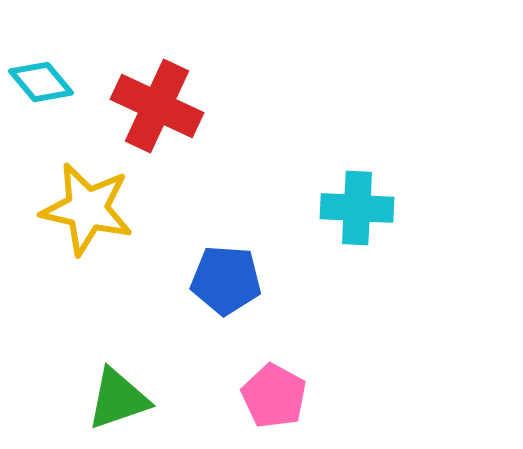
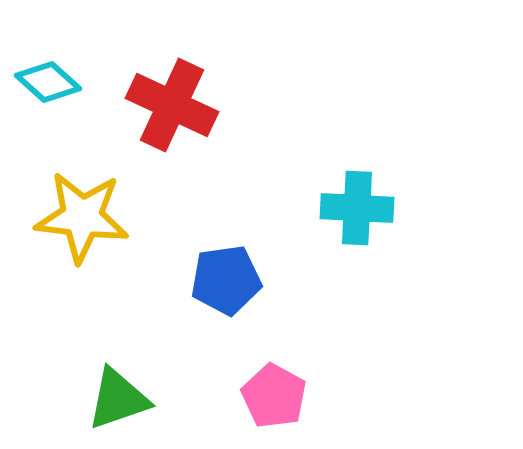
cyan diamond: moved 7 px right; rotated 8 degrees counterclockwise
red cross: moved 15 px right, 1 px up
yellow star: moved 5 px left, 8 px down; rotated 6 degrees counterclockwise
blue pentagon: rotated 12 degrees counterclockwise
